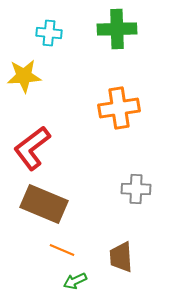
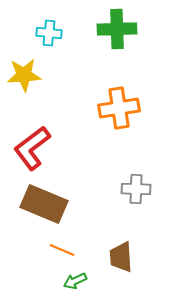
yellow star: moved 1 px up
